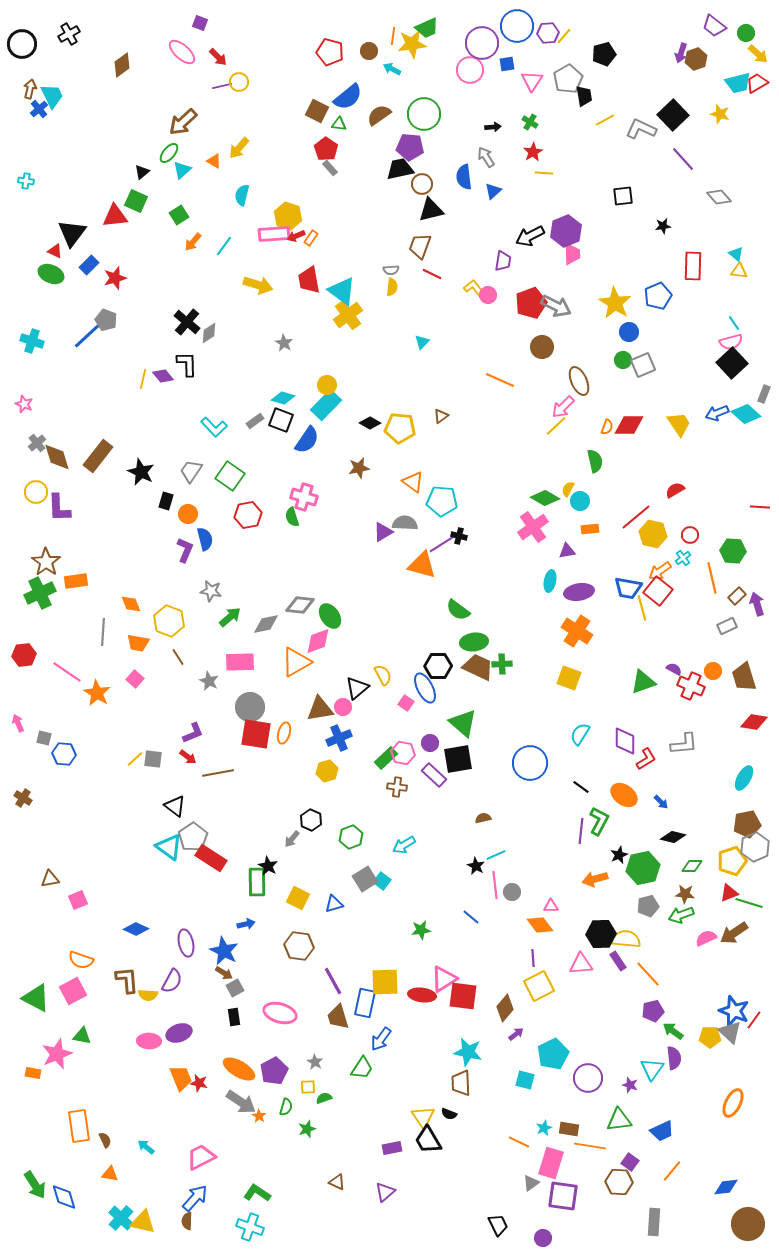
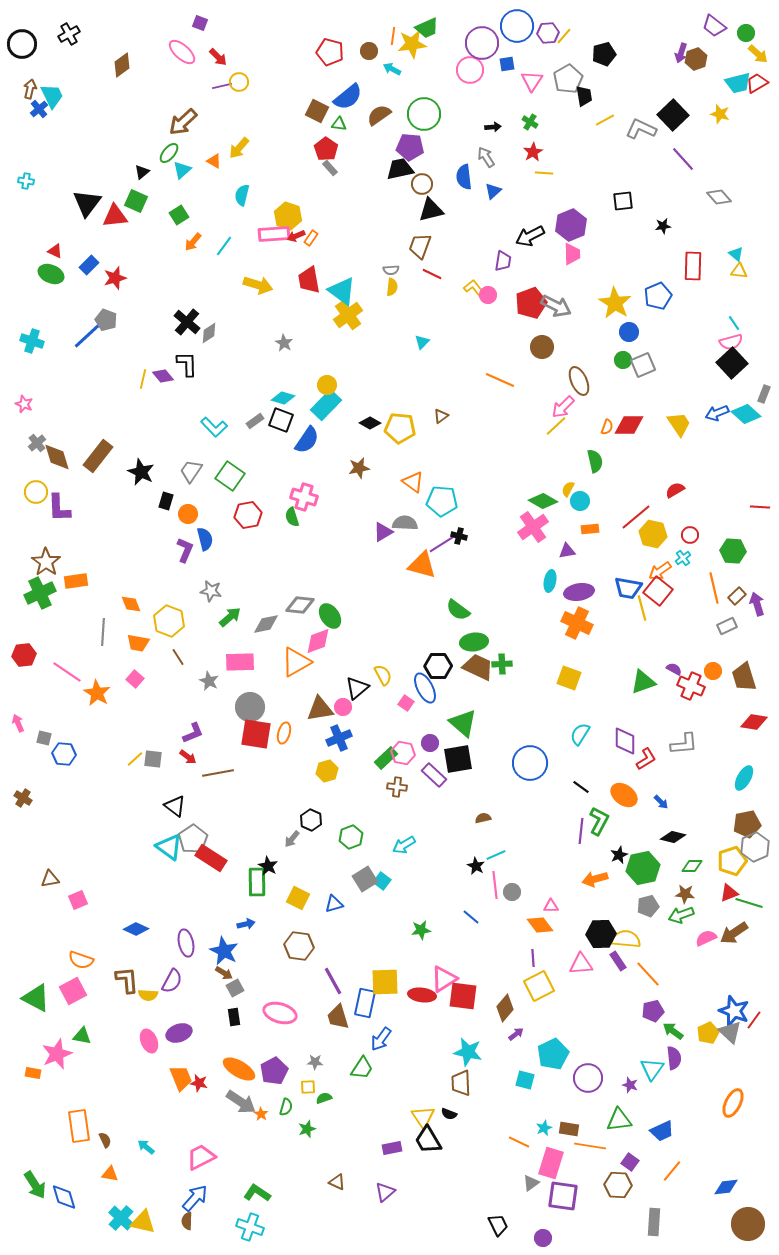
black square at (623, 196): moved 5 px down
purple hexagon at (566, 231): moved 5 px right, 6 px up
black triangle at (72, 233): moved 15 px right, 30 px up
green diamond at (545, 498): moved 2 px left, 3 px down
orange line at (712, 578): moved 2 px right, 10 px down
orange cross at (577, 631): moved 8 px up; rotated 8 degrees counterclockwise
gray pentagon at (193, 837): moved 2 px down
yellow pentagon at (710, 1037): moved 2 px left, 4 px up; rotated 25 degrees counterclockwise
pink ellipse at (149, 1041): rotated 65 degrees clockwise
gray star at (315, 1062): rotated 28 degrees counterclockwise
orange star at (259, 1116): moved 2 px right, 2 px up
brown hexagon at (619, 1182): moved 1 px left, 3 px down
